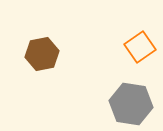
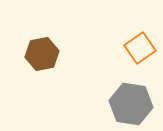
orange square: moved 1 px down
